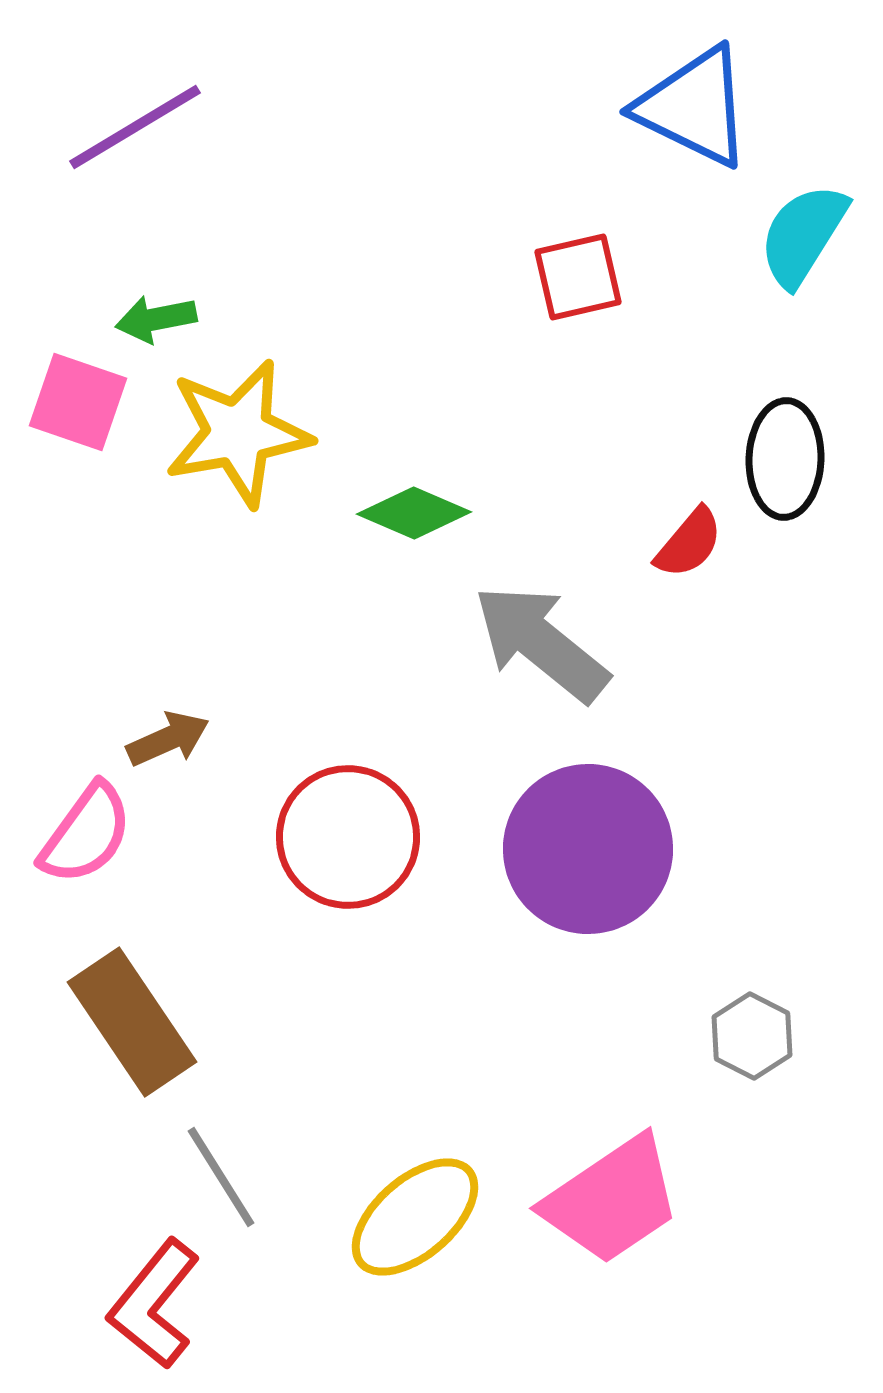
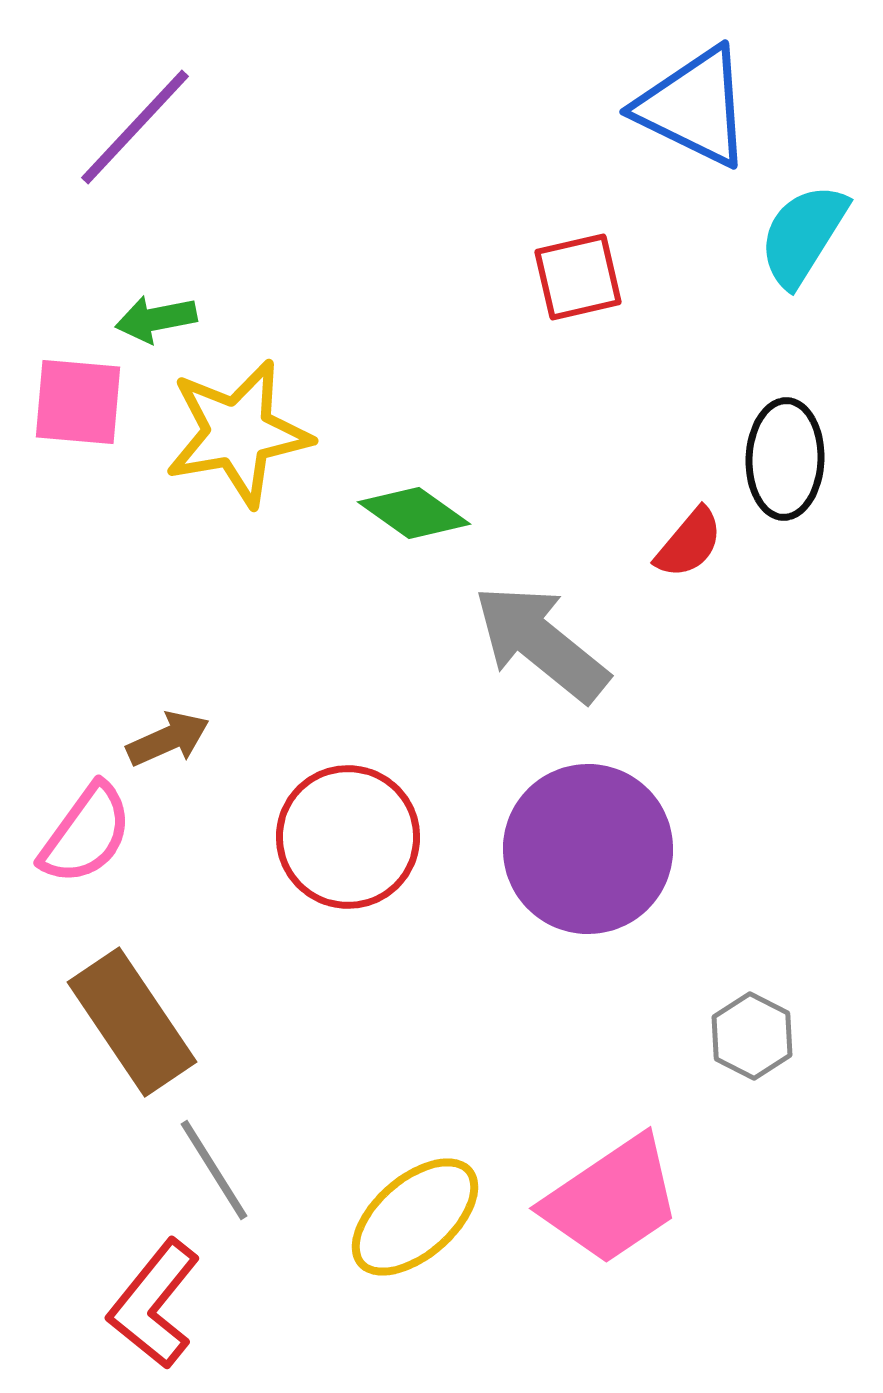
purple line: rotated 16 degrees counterclockwise
pink square: rotated 14 degrees counterclockwise
green diamond: rotated 12 degrees clockwise
gray line: moved 7 px left, 7 px up
